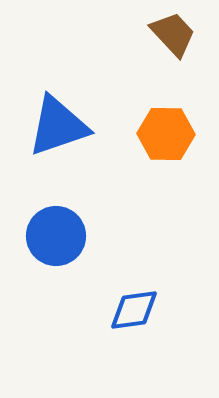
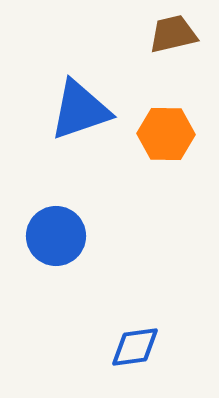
brown trapezoid: rotated 60 degrees counterclockwise
blue triangle: moved 22 px right, 16 px up
blue diamond: moved 1 px right, 37 px down
